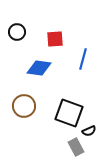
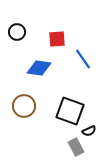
red square: moved 2 px right
blue line: rotated 50 degrees counterclockwise
black square: moved 1 px right, 2 px up
